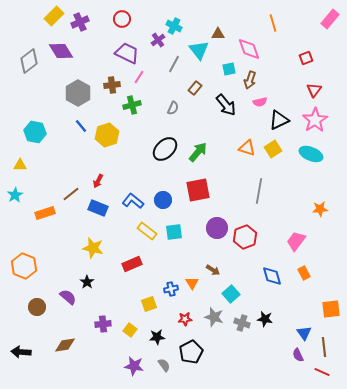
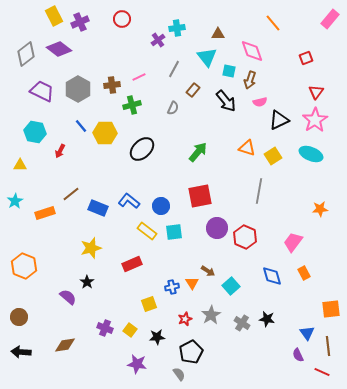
yellow rectangle at (54, 16): rotated 72 degrees counterclockwise
orange line at (273, 23): rotated 24 degrees counterclockwise
cyan cross at (174, 26): moved 3 px right, 2 px down; rotated 35 degrees counterclockwise
pink diamond at (249, 49): moved 3 px right, 2 px down
cyan triangle at (199, 50): moved 8 px right, 7 px down
purple diamond at (61, 51): moved 2 px left, 2 px up; rotated 20 degrees counterclockwise
purple trapezoid at (127, 53): moved 85 px left, 38 px down
gray diamond at (29, 61): moved 3 px left, 7 px up
gray line at (174, 64): moved 5 px down
cyan square at (229, 69): moved 2 px down; rotated 24 degrees clockwise
pink line at (139, 77): rotated 32 degrees clockwise
brown rectangle at (195, 88): moved 2 px left, 2 px down
red triangle at (314, 90): moved 2 px right, 2 px down
gray hexagon at (78, 93): moved 4 px up
black arrow at (226, 105): moved 4 px up
yellow hexagon at (107, 135): moved 2 px left, 2 px up; rotated 20 degrees clockwise
black ellipse at (165, 149): moved 23 px left
yellow square at (273, 149): moved 7 px down
red arrow at (98, 181): moved 38 px left, 30 px up
red square at (198, 190): moved 2 px right, 6 px down
cyan star at (15, 195): moved 6 px down
blue circle at (163, 200): moved 2 px left, 6 px down
blue L-shape at (133, 201): moved 4 px left
red hexagon at (245, 237): rotated 15 degrees counterclockwise
pink trapezoid at (296, 241): moved 3 px left, 1 px down
yellow star at (93, 248): moved 2 px left; rotated 30 degrees counterclockwise
brown arrow at (213, 270): moved 5 px left, 1 px down
blue cross at (171, 289): moved 1 px right, 2 px up
cyan square at (231, 294): moved 8 px up
brown circle at (37, 307): moved 18 px left, 10 px down
gray star at (214, 317): moved 3 px left, 2 px up; rotated 24 degrees clockwise
red star at (185, 319): rotated 16 degrees counterclockwise
black star at (265, 319): moved 2 px right
gray cross at (242, 323): rotated 14 degrees clockwise
purple cross at (103, 324): moved 2 px right, 4 px down; rotated 28 degrees clockwise
blue triangle at (304, 333): moved 3 px right
brown line at (324, 347): moved 4 px right, 1 px up
gray semicircle at (164, 365): moved 15 px right, 9 px down
purple star at (134, 366): moved 3 px right, 2 px up
